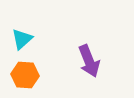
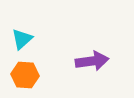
purple arrow: moved 3 px right; rotated 76 degrees counterclockwise
